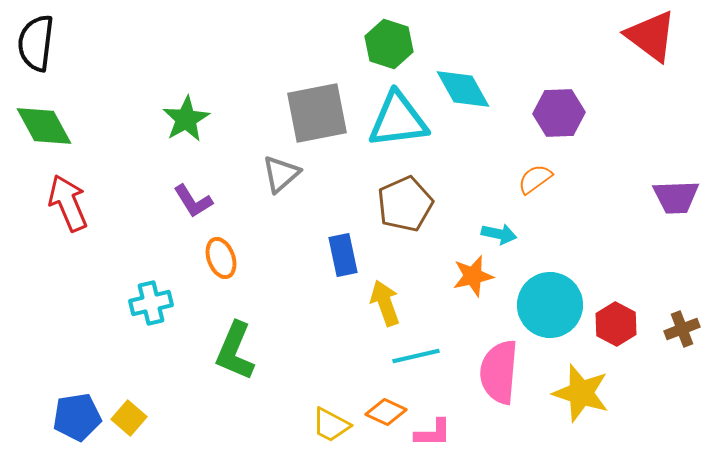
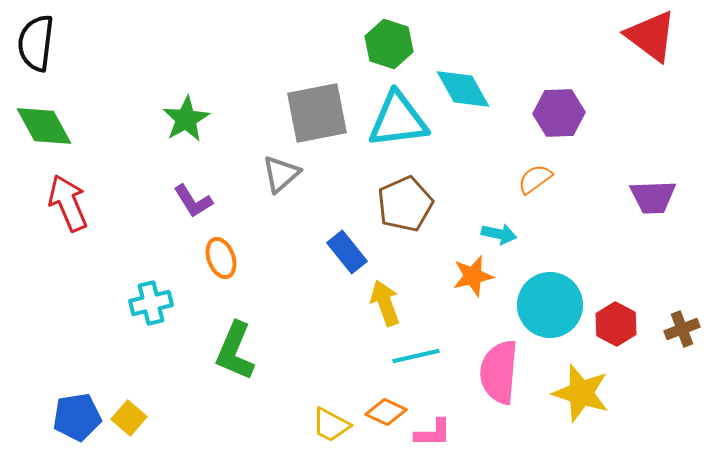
purple trapezoid: moved 23 px left
blue rectangle: moved 4 px right, 3 px up; rotated 27 degrees counterclockwise
